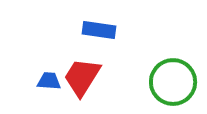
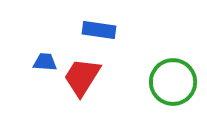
blue trapezoid: moved 4 px left, 19 px up
